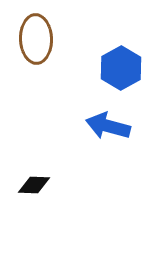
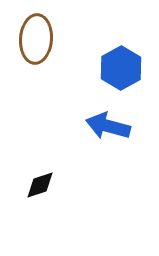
brown ellipse: rotated 6 degrees clockwise
black diamond: moved 6 px right; rotated 20 degrees counterclockwise
